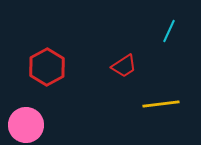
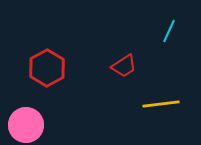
red hexagon: moved 1 px down
